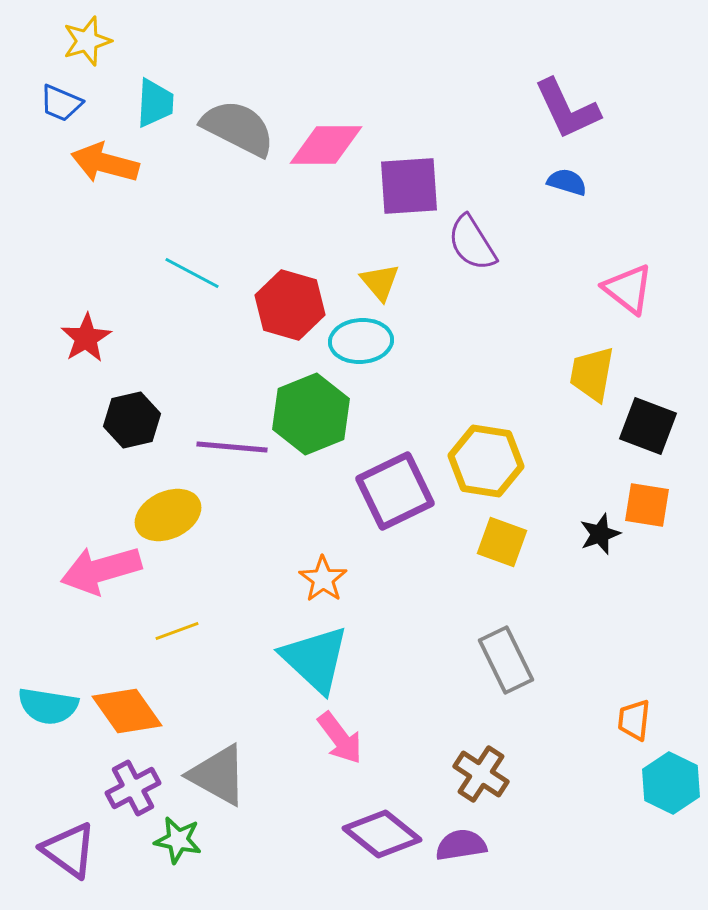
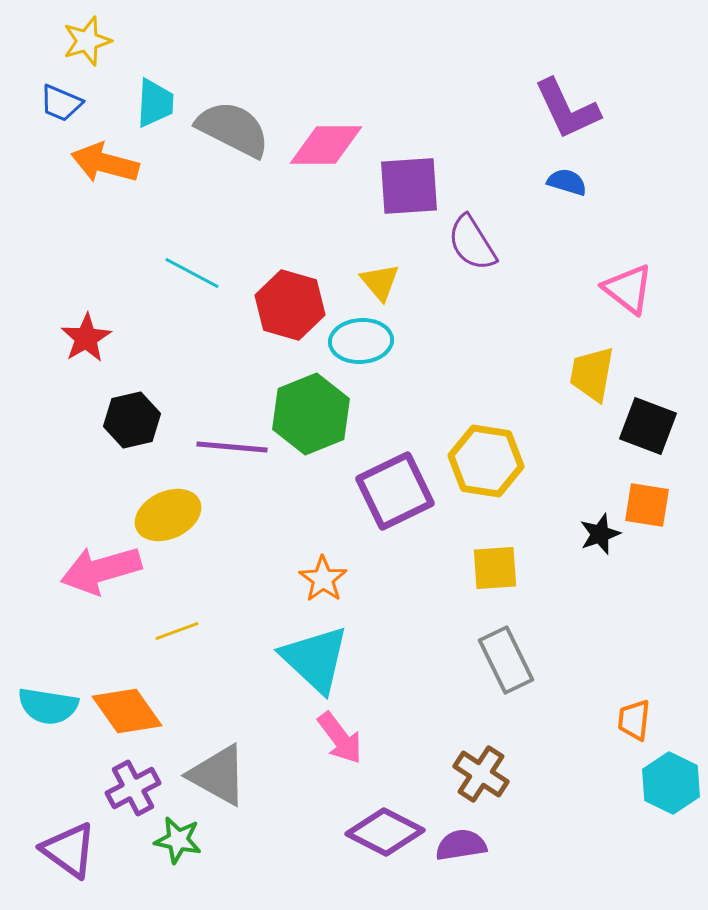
gray semicircle at (238, 128): moved 5 px left, 1 px down
yellow square at (502, 542): moved 7 px left, 26 px down; rotated 24 degrees counterclockwise
purple diamond at (382, 834): moved 3 px right, 2 px up; rotated 12 degrees counterclockwise
